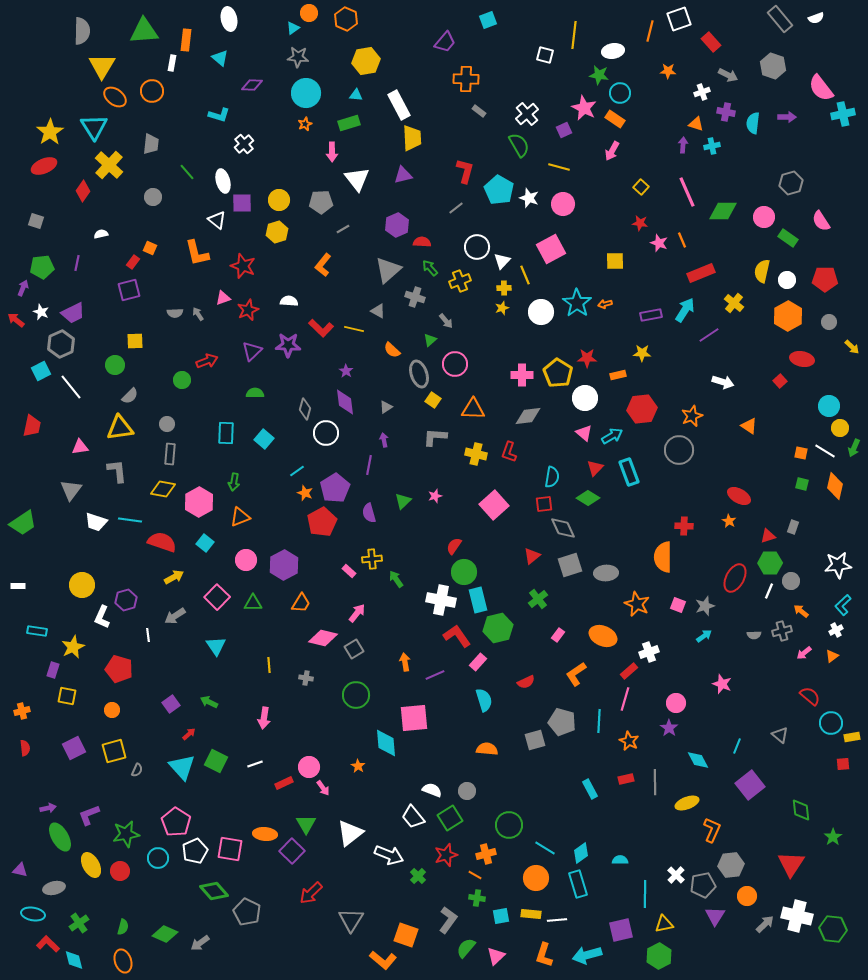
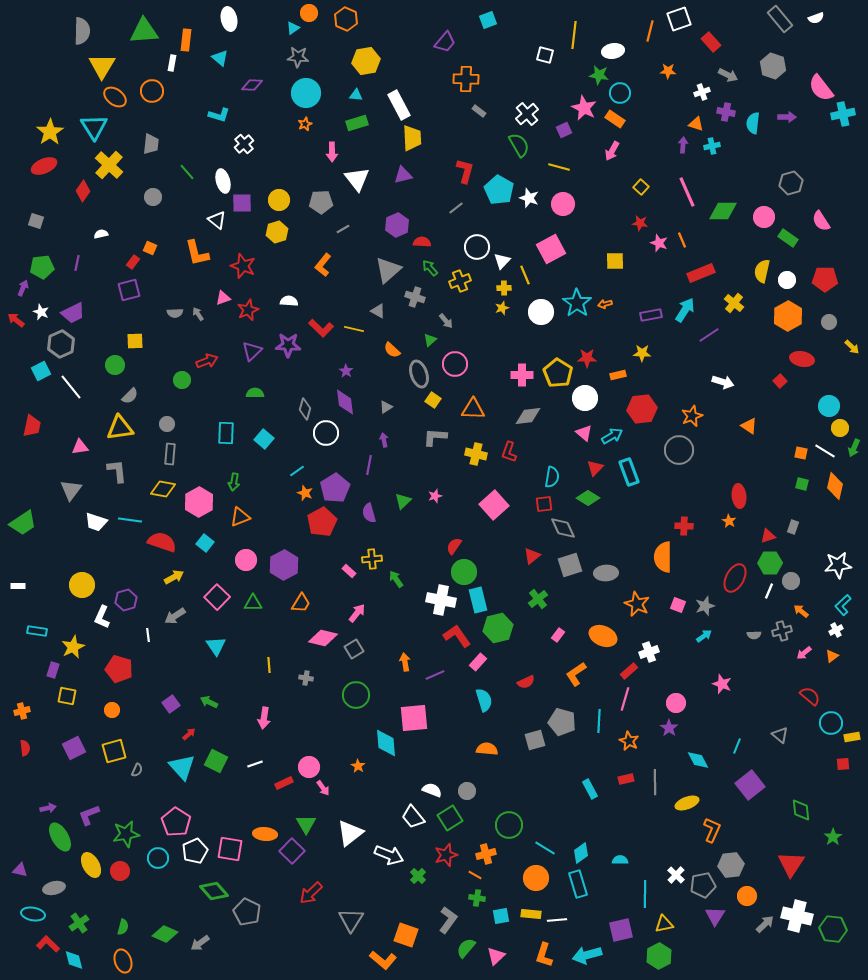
green rectangle at (349, 123): moved 8 px right
red ellipse at (739, 496): rotated 55 degrees clockwise
